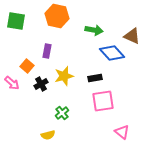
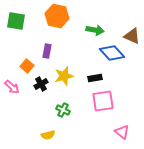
green arrow: moved 1 px right
pink arrow: moved 4 px down
green cross: moved 1 px right, 3 px up; rotated 24 degrees counterclockwise
